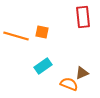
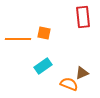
orange square: moved 2 px right, 1 px down
orange line: moved 2 px right, 3 px down; rotated 15 degrees counterclockwise
